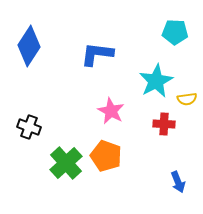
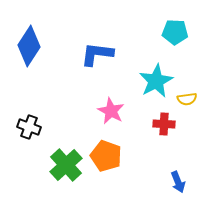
green cross: moved 2 px down
